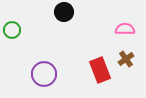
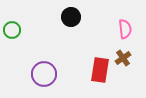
black circle: moved 7 px right, 5 px down
pink semicircle: rotated 84 degrees clockwise
brown cross: moved 3 px left, 1 px up
red rectangle: rotated 30 degrees clockwise
